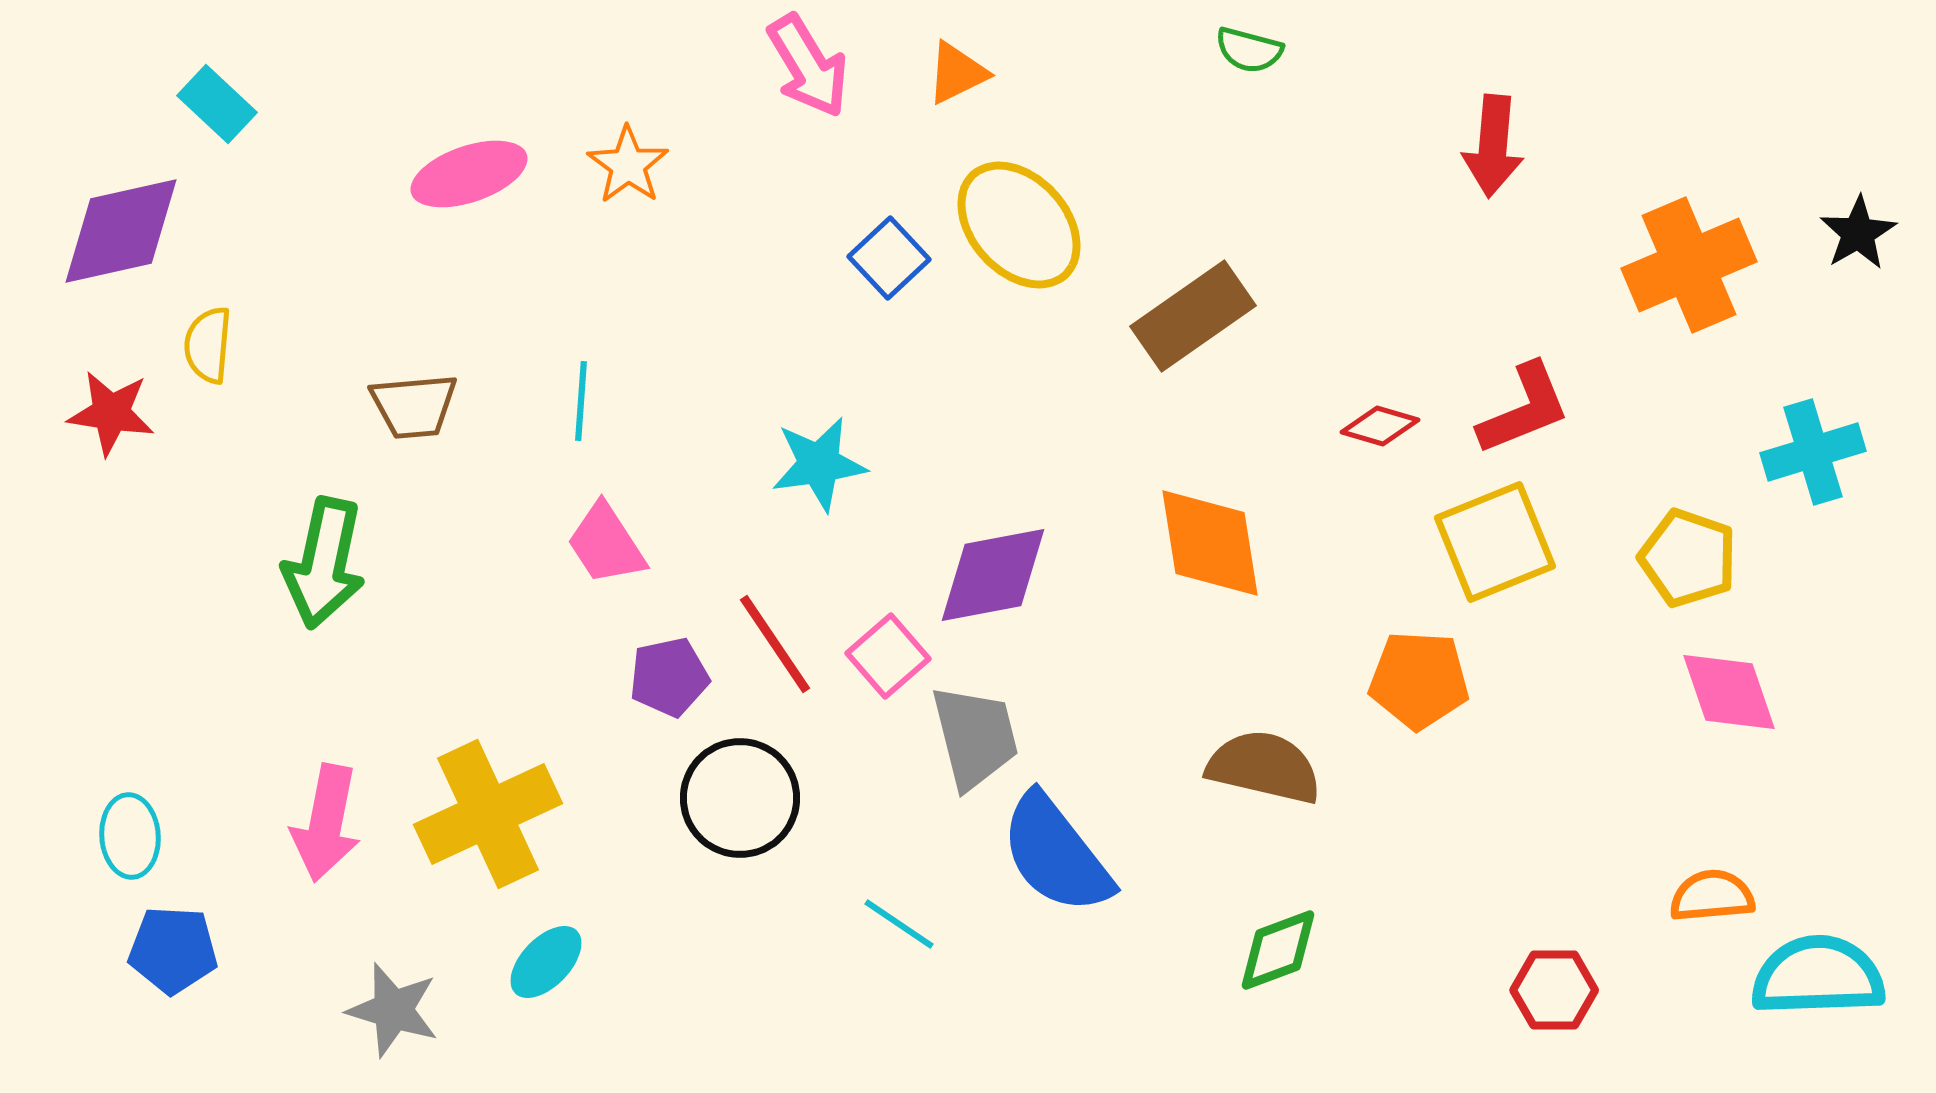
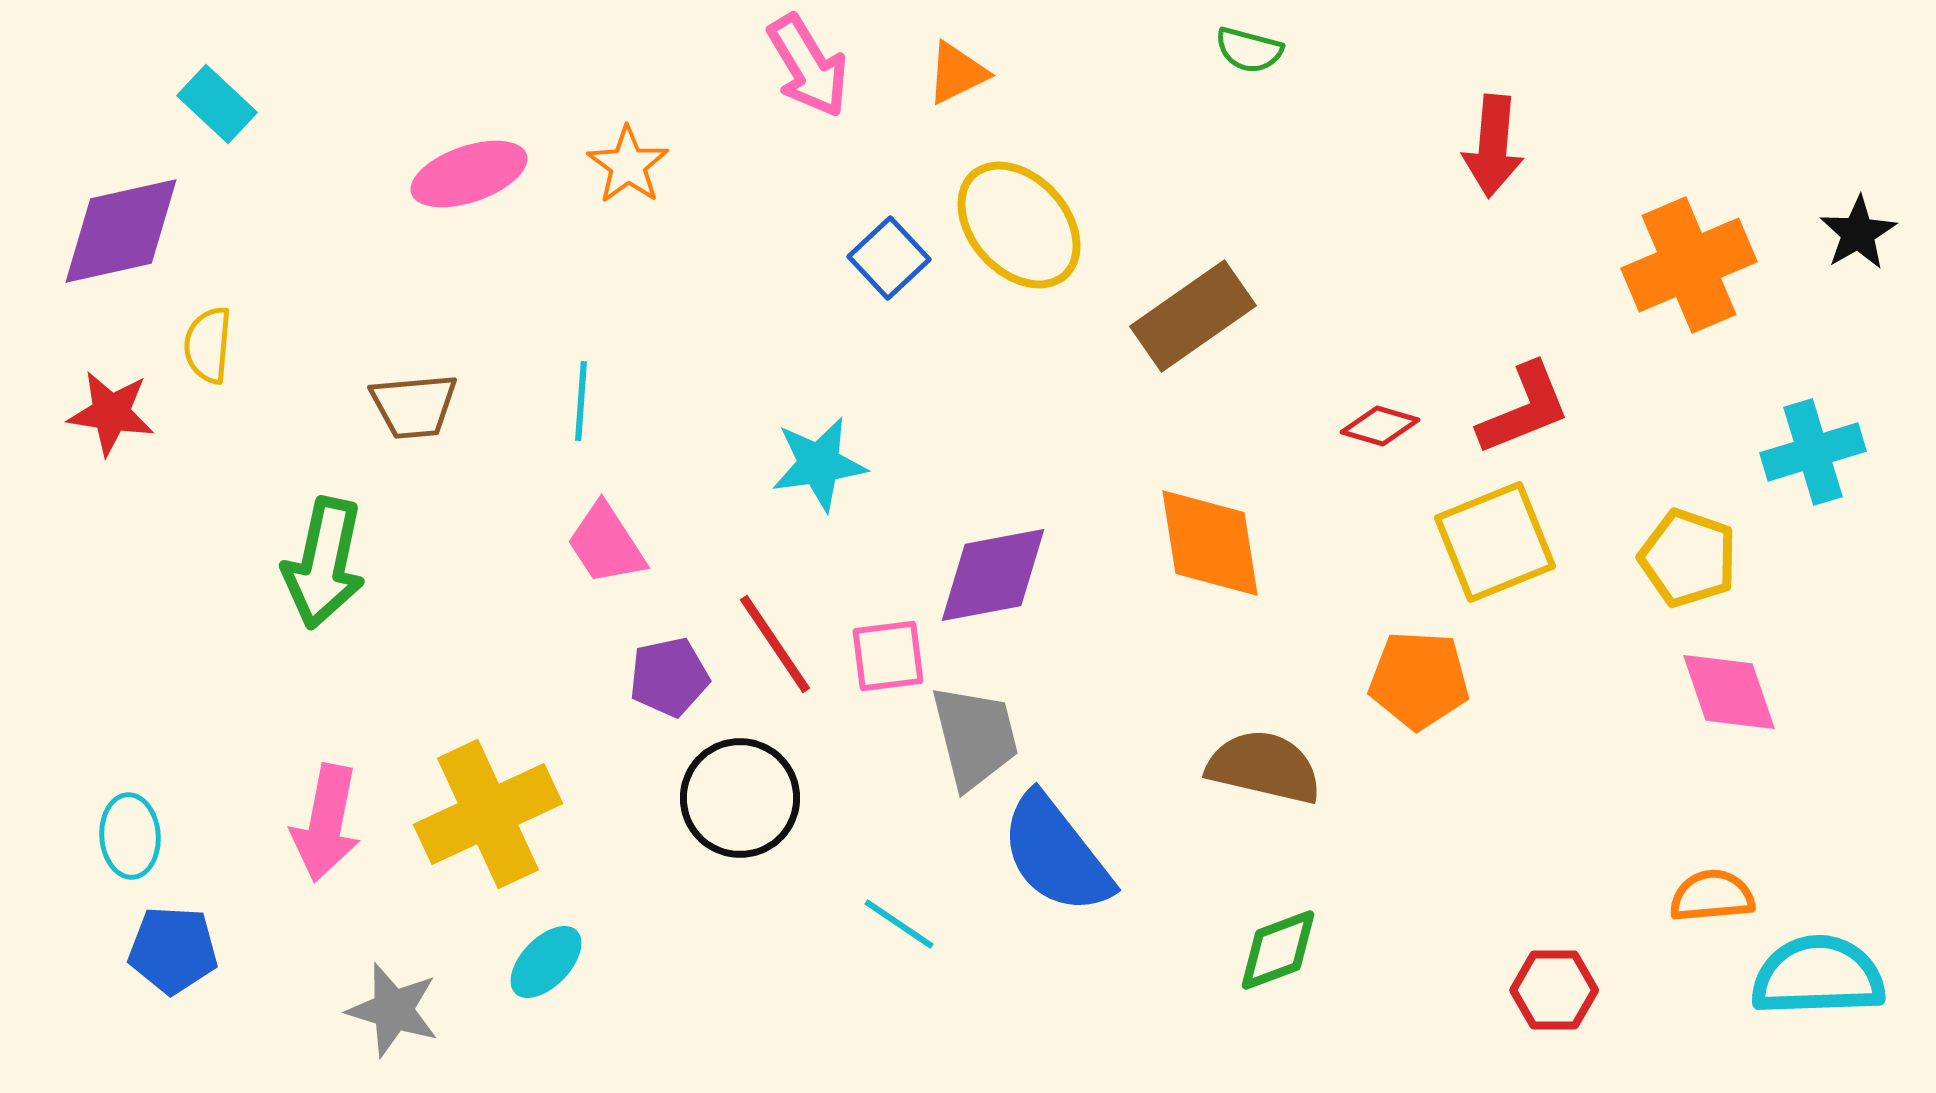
pink square at (888, 656): rotated 34 degrees clockwise
